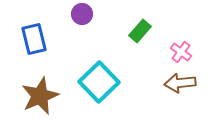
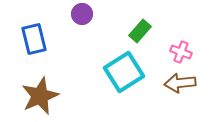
pink cross: rotated 15 degrees counterclockwise
cyan square: moved 25 px right, 10 px up; rotated 12 degrees clockwise
